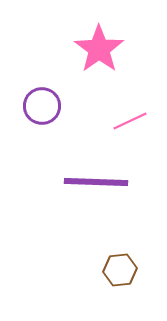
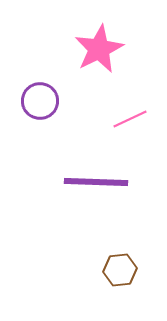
pink star: rotated 9 degrees clockwise
purple circle: moved 2 px left, 5 px up
pink line: moved 2 px up
